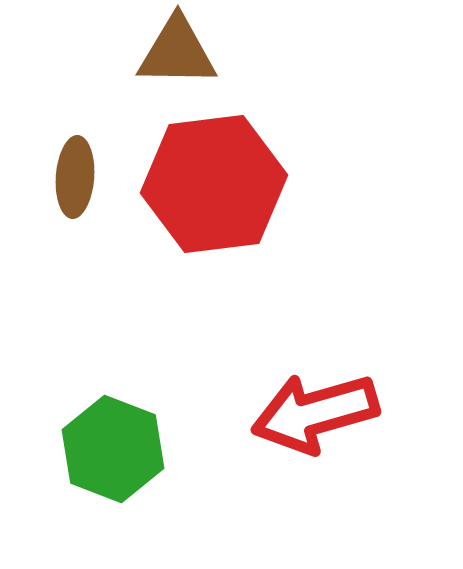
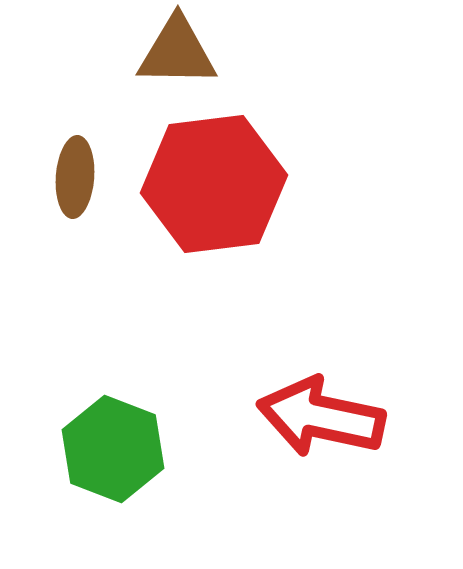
red arrow: moved 6 px right, 4 px down; rotated 28 degrees clockwise
